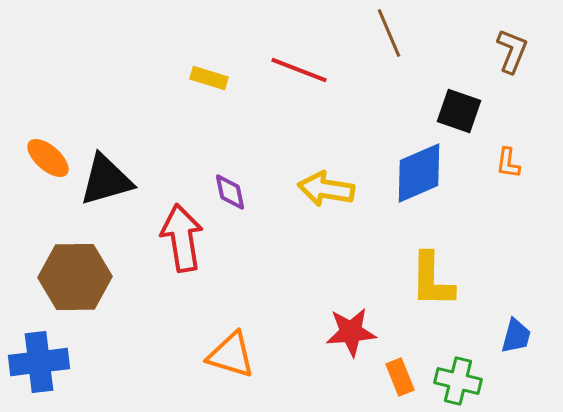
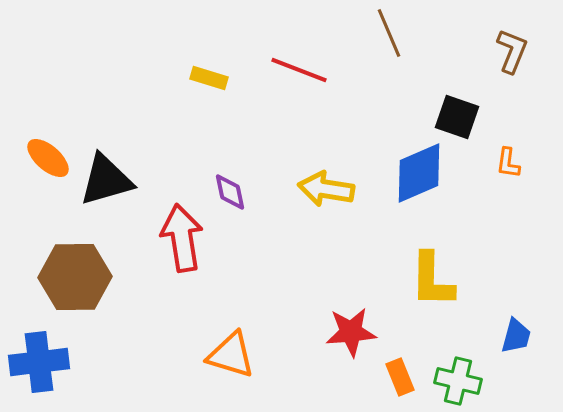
black square: moved 2 px left, 6 px down
